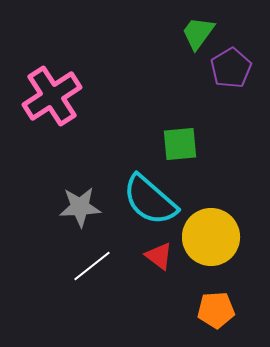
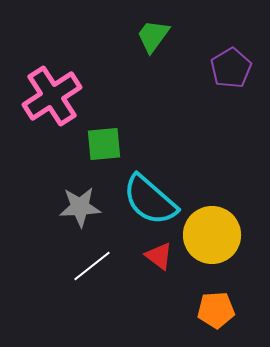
green trapezoid: moved 45 px left, 3 px down
green square: moved 76 px left
yellow circle: moved 1 px right, 2 px up
